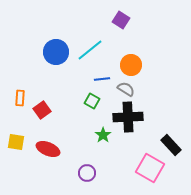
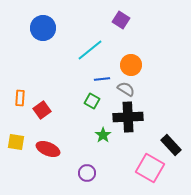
blue circle: moved 13 px left, 24 px up
